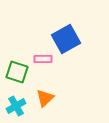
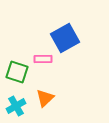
blue square: moved 1 px left, 1 px up
